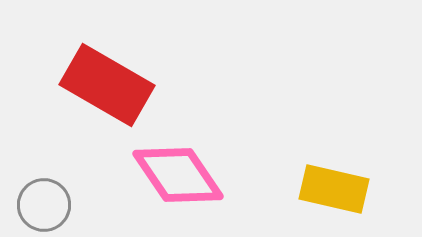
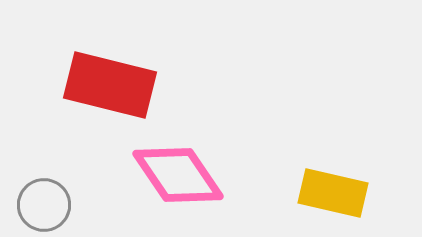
red rectangle: moved 3 px right; rotated 16 degrees counterclockwise
yellow rectangle: moved 1 px left, 4 px down
